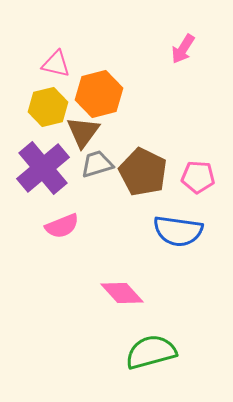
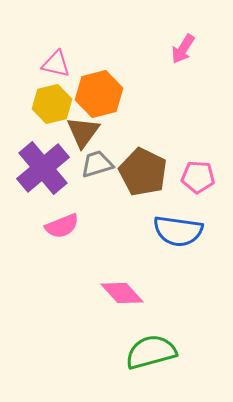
yellow hexagon: moved 4 px right, 3 px up
